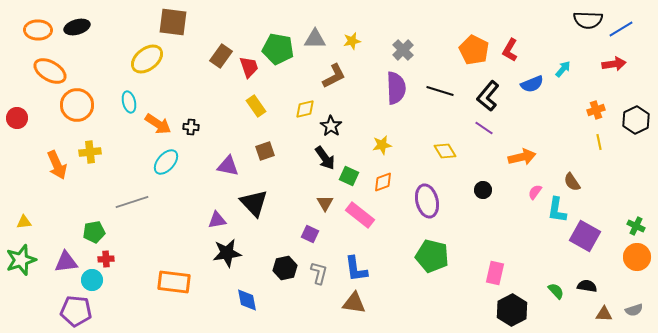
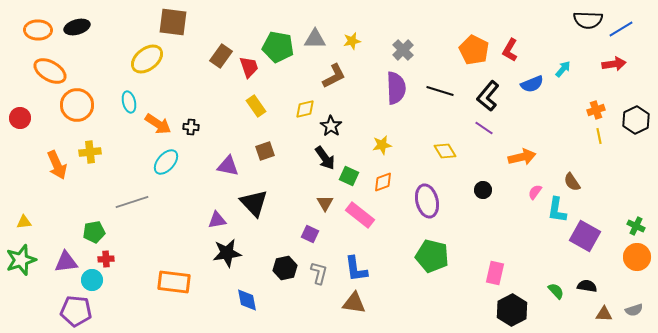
green pentagon at (278, 49): moved 2 px up
red circle at (17, 118): moved 3 px right
yellow line at (599, 142): moved 6 px up
